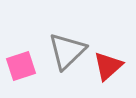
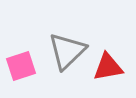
red triangle: moved 1 px down; rotated 32 degrees clockwise
